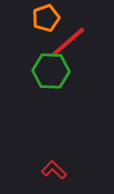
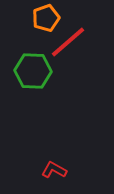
green hexagon: moved 18 px left
red L-shape: rotated 15 degrees counterclockwise
